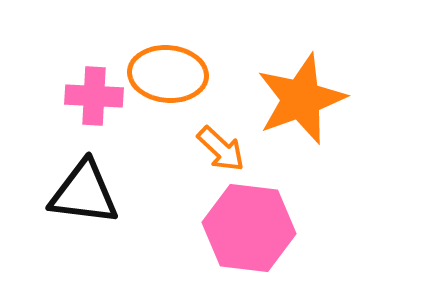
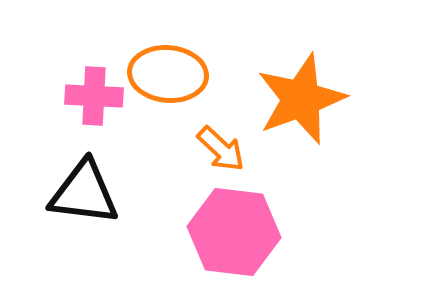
pink hexagon: moved 15 px left, 4 px down
